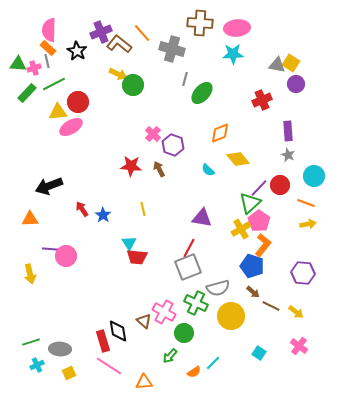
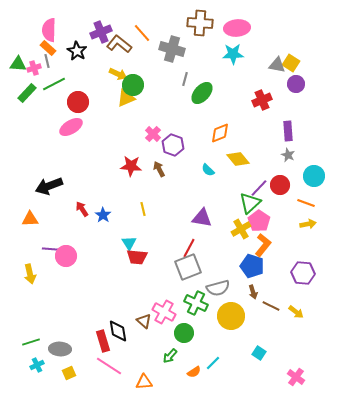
yellow triangle at (58, 112): moved 68 px right, 14 px up; rotated 18 degrees counterclockwise
brown arrow at (253, 292): rotated 32 degrees clockwise
pink cross at (299, 346): moved 3 px left, 31 px down
